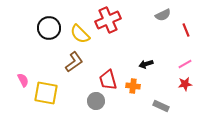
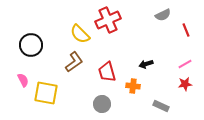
black circle: moved 18 px left, 17 px down
red trapezoid: moved 1 px left, 8 px up
gray circle: moved 6 px right, 3 px down
